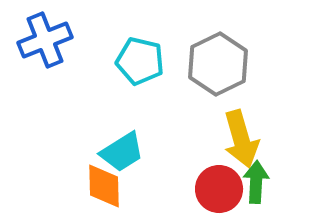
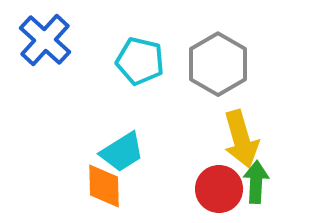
blue cross: rotated 26 degrees counterclockwise
gray hexagon: rotated 4 degrees counterclockwise
